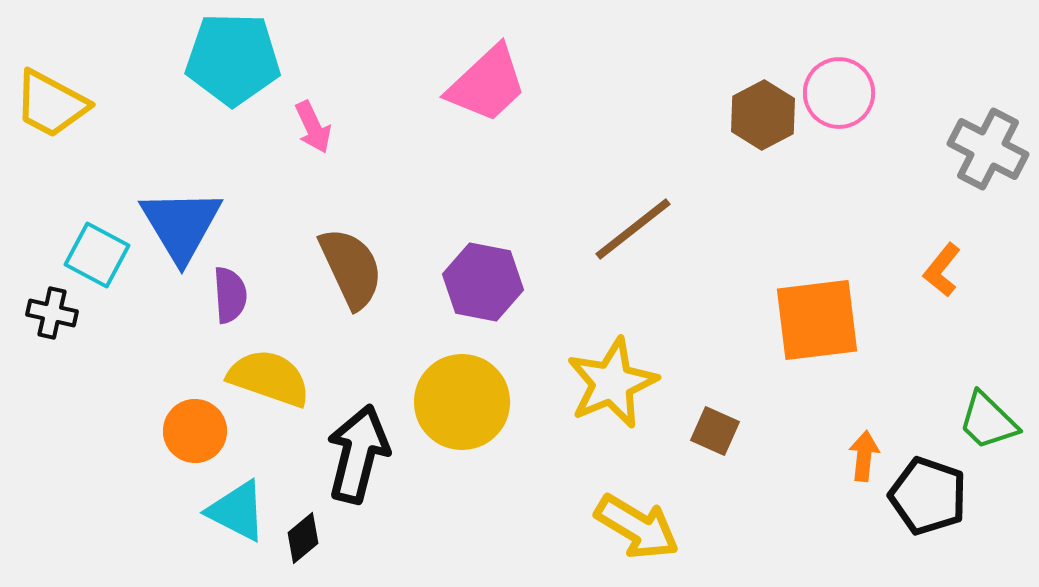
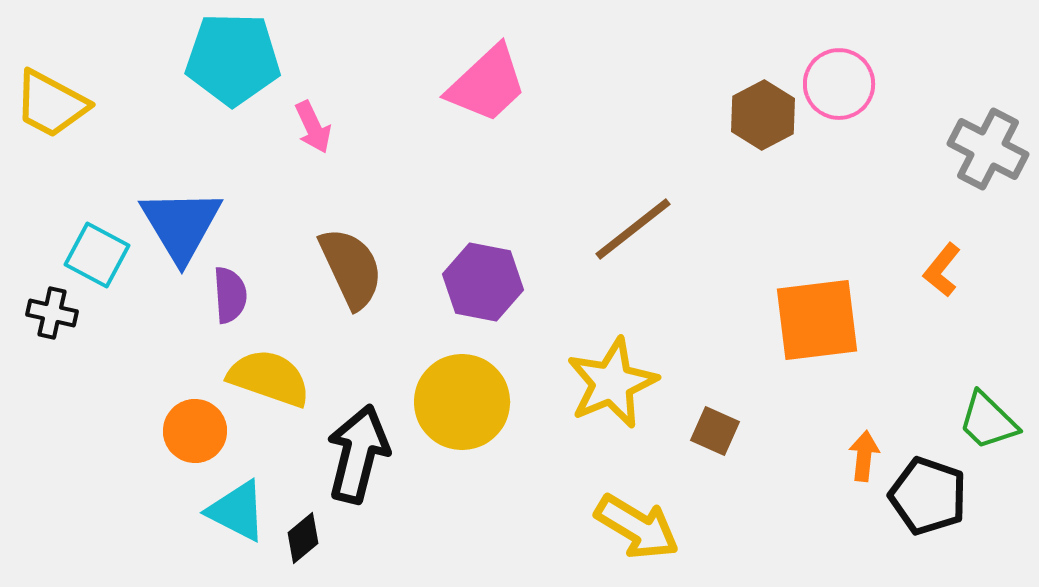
pink circle: moved 9 px up
